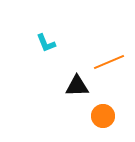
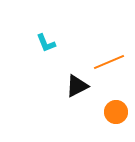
black triangle: rotated 25 degrees counterclockwise
orange circle: moved 13 px right, 4 px up
